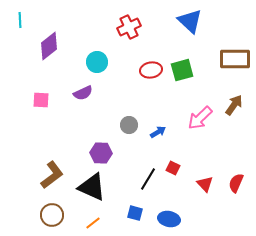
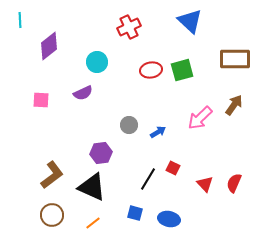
purple hexagon: rotated 10 degrees counterclockwise
red semicircle: moved 2 px left
